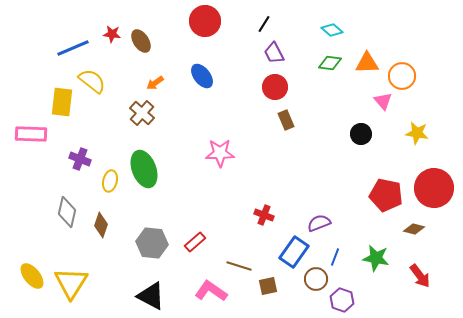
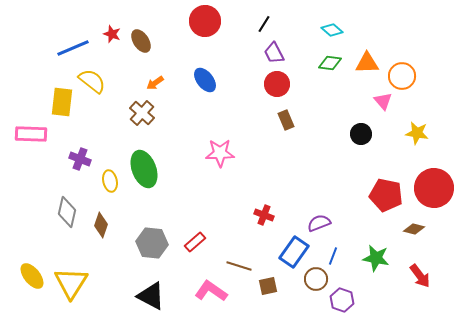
red star at (112, 34): rotated 12 degrees clockwise
blue ellipse at (202, 76): moved 3 px right, 4 px down
red circle at (275, 87): moved 2 px right, 3 px up
yellow ellipse at (110, 181): rotated 25 degrees counterclockwise
blue line at (335, 257): moved 2 px left, 1 px up
